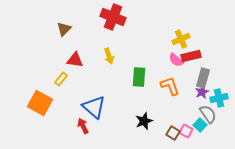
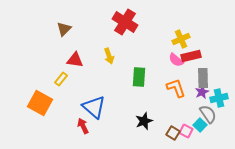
red cross: moved 12 px right, 5 px down; rotated 10 degrees clockwise
gray rectangle: rotated 18 degrees counterclockwise
orange L-shape: moved 6 px right, 2 px down
